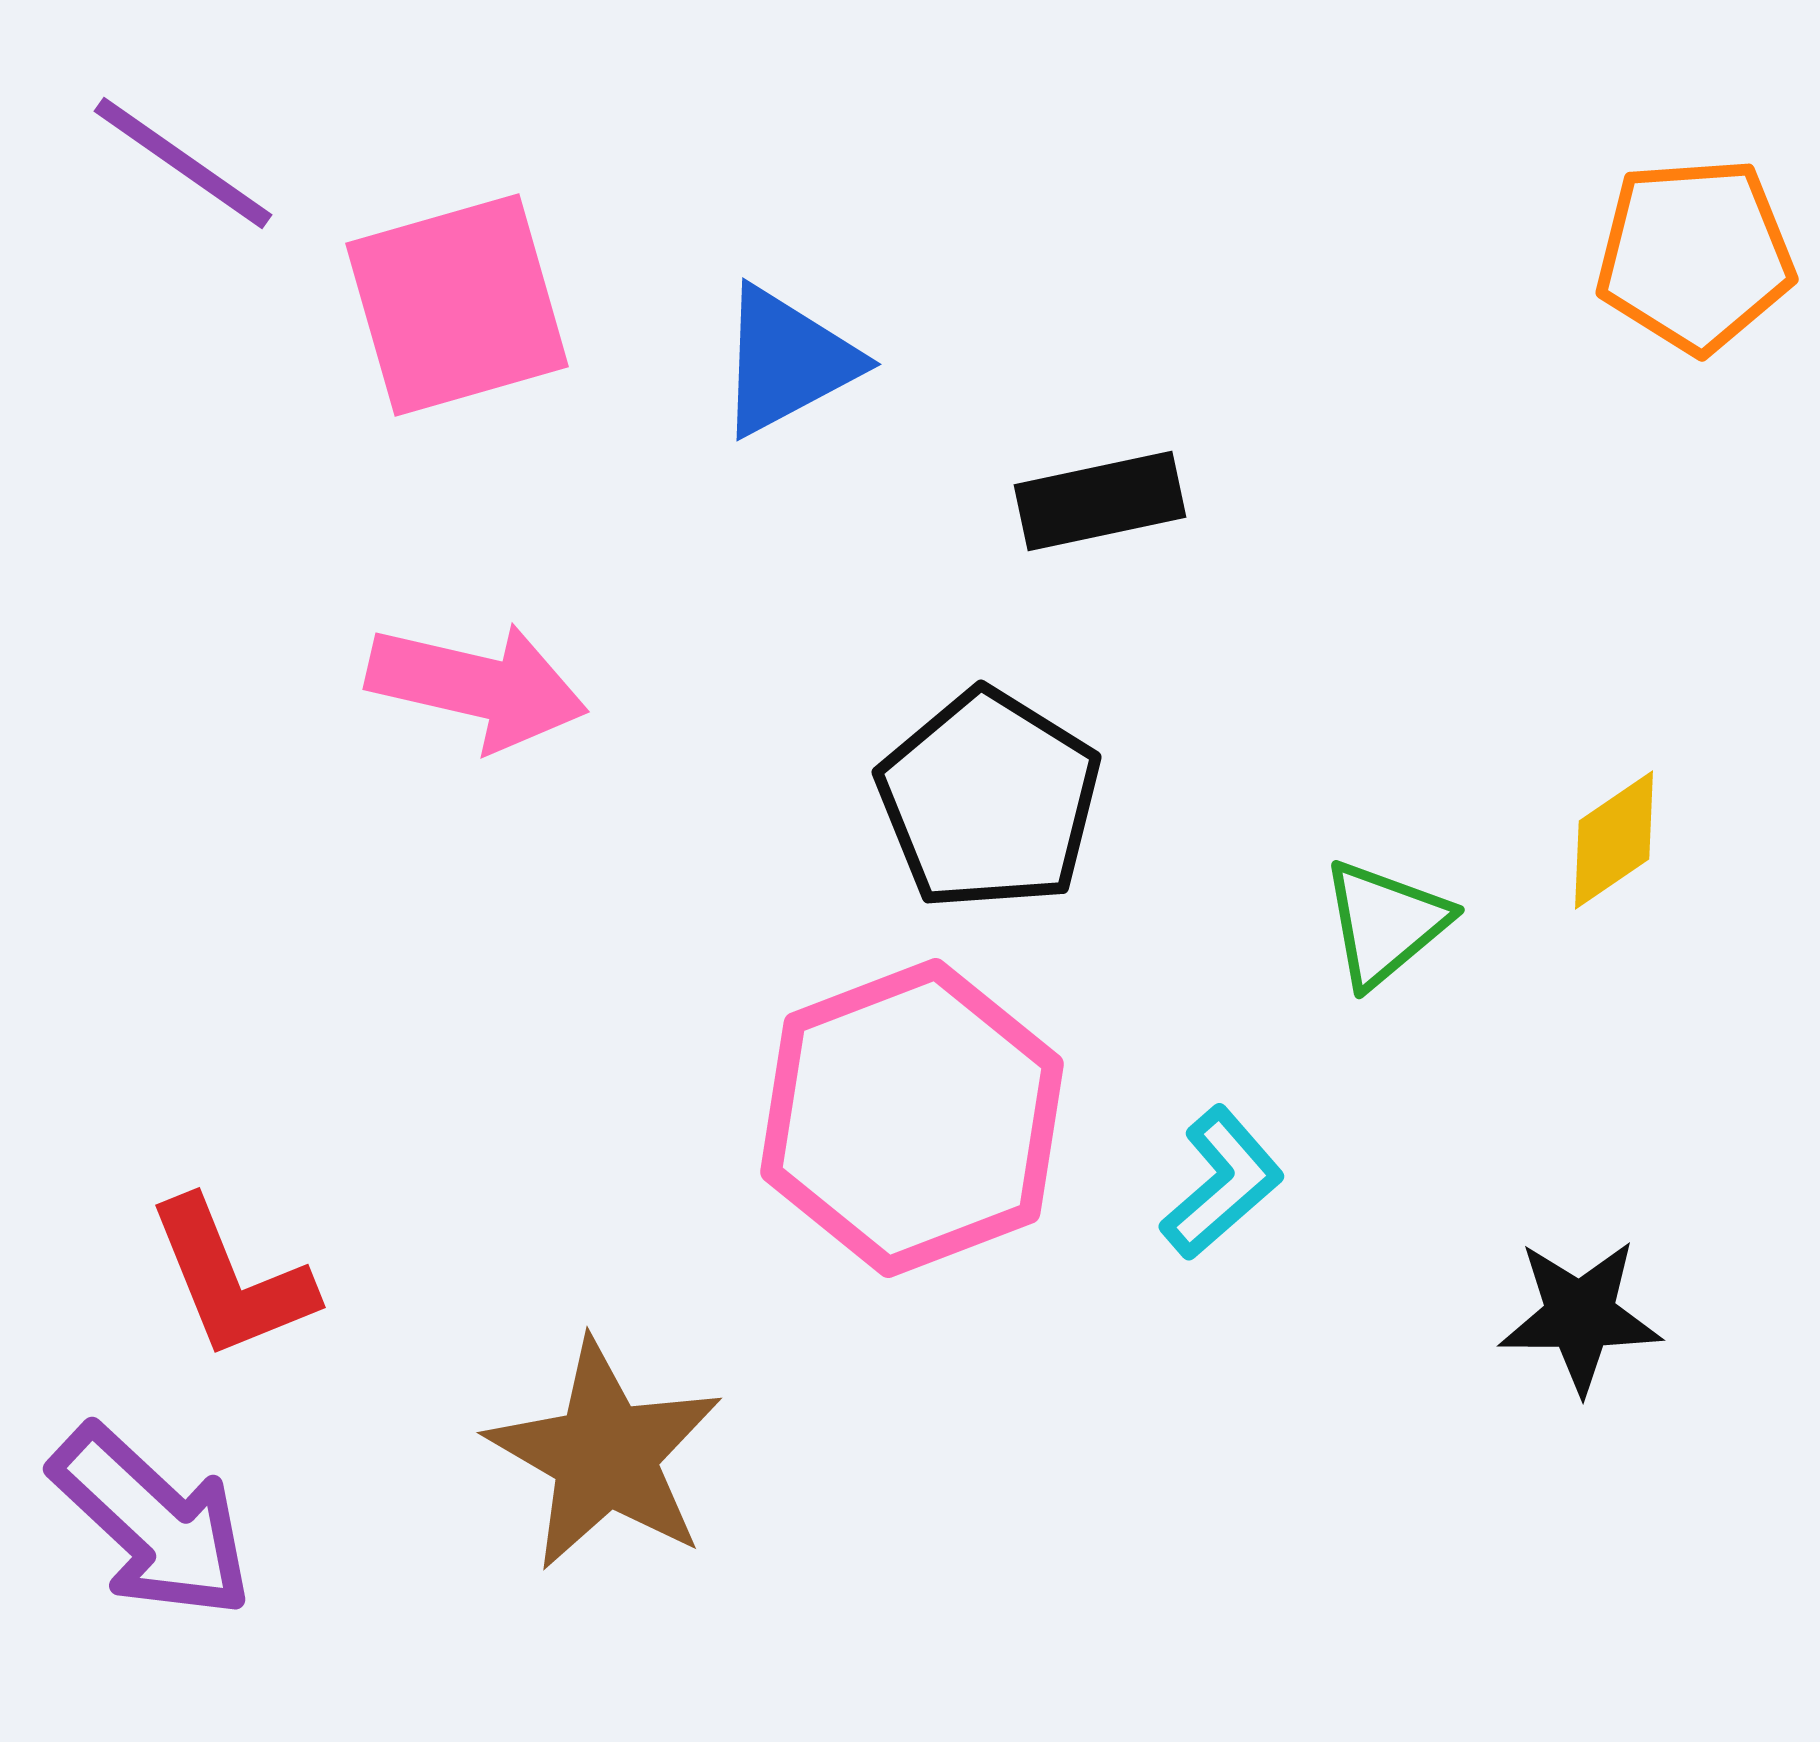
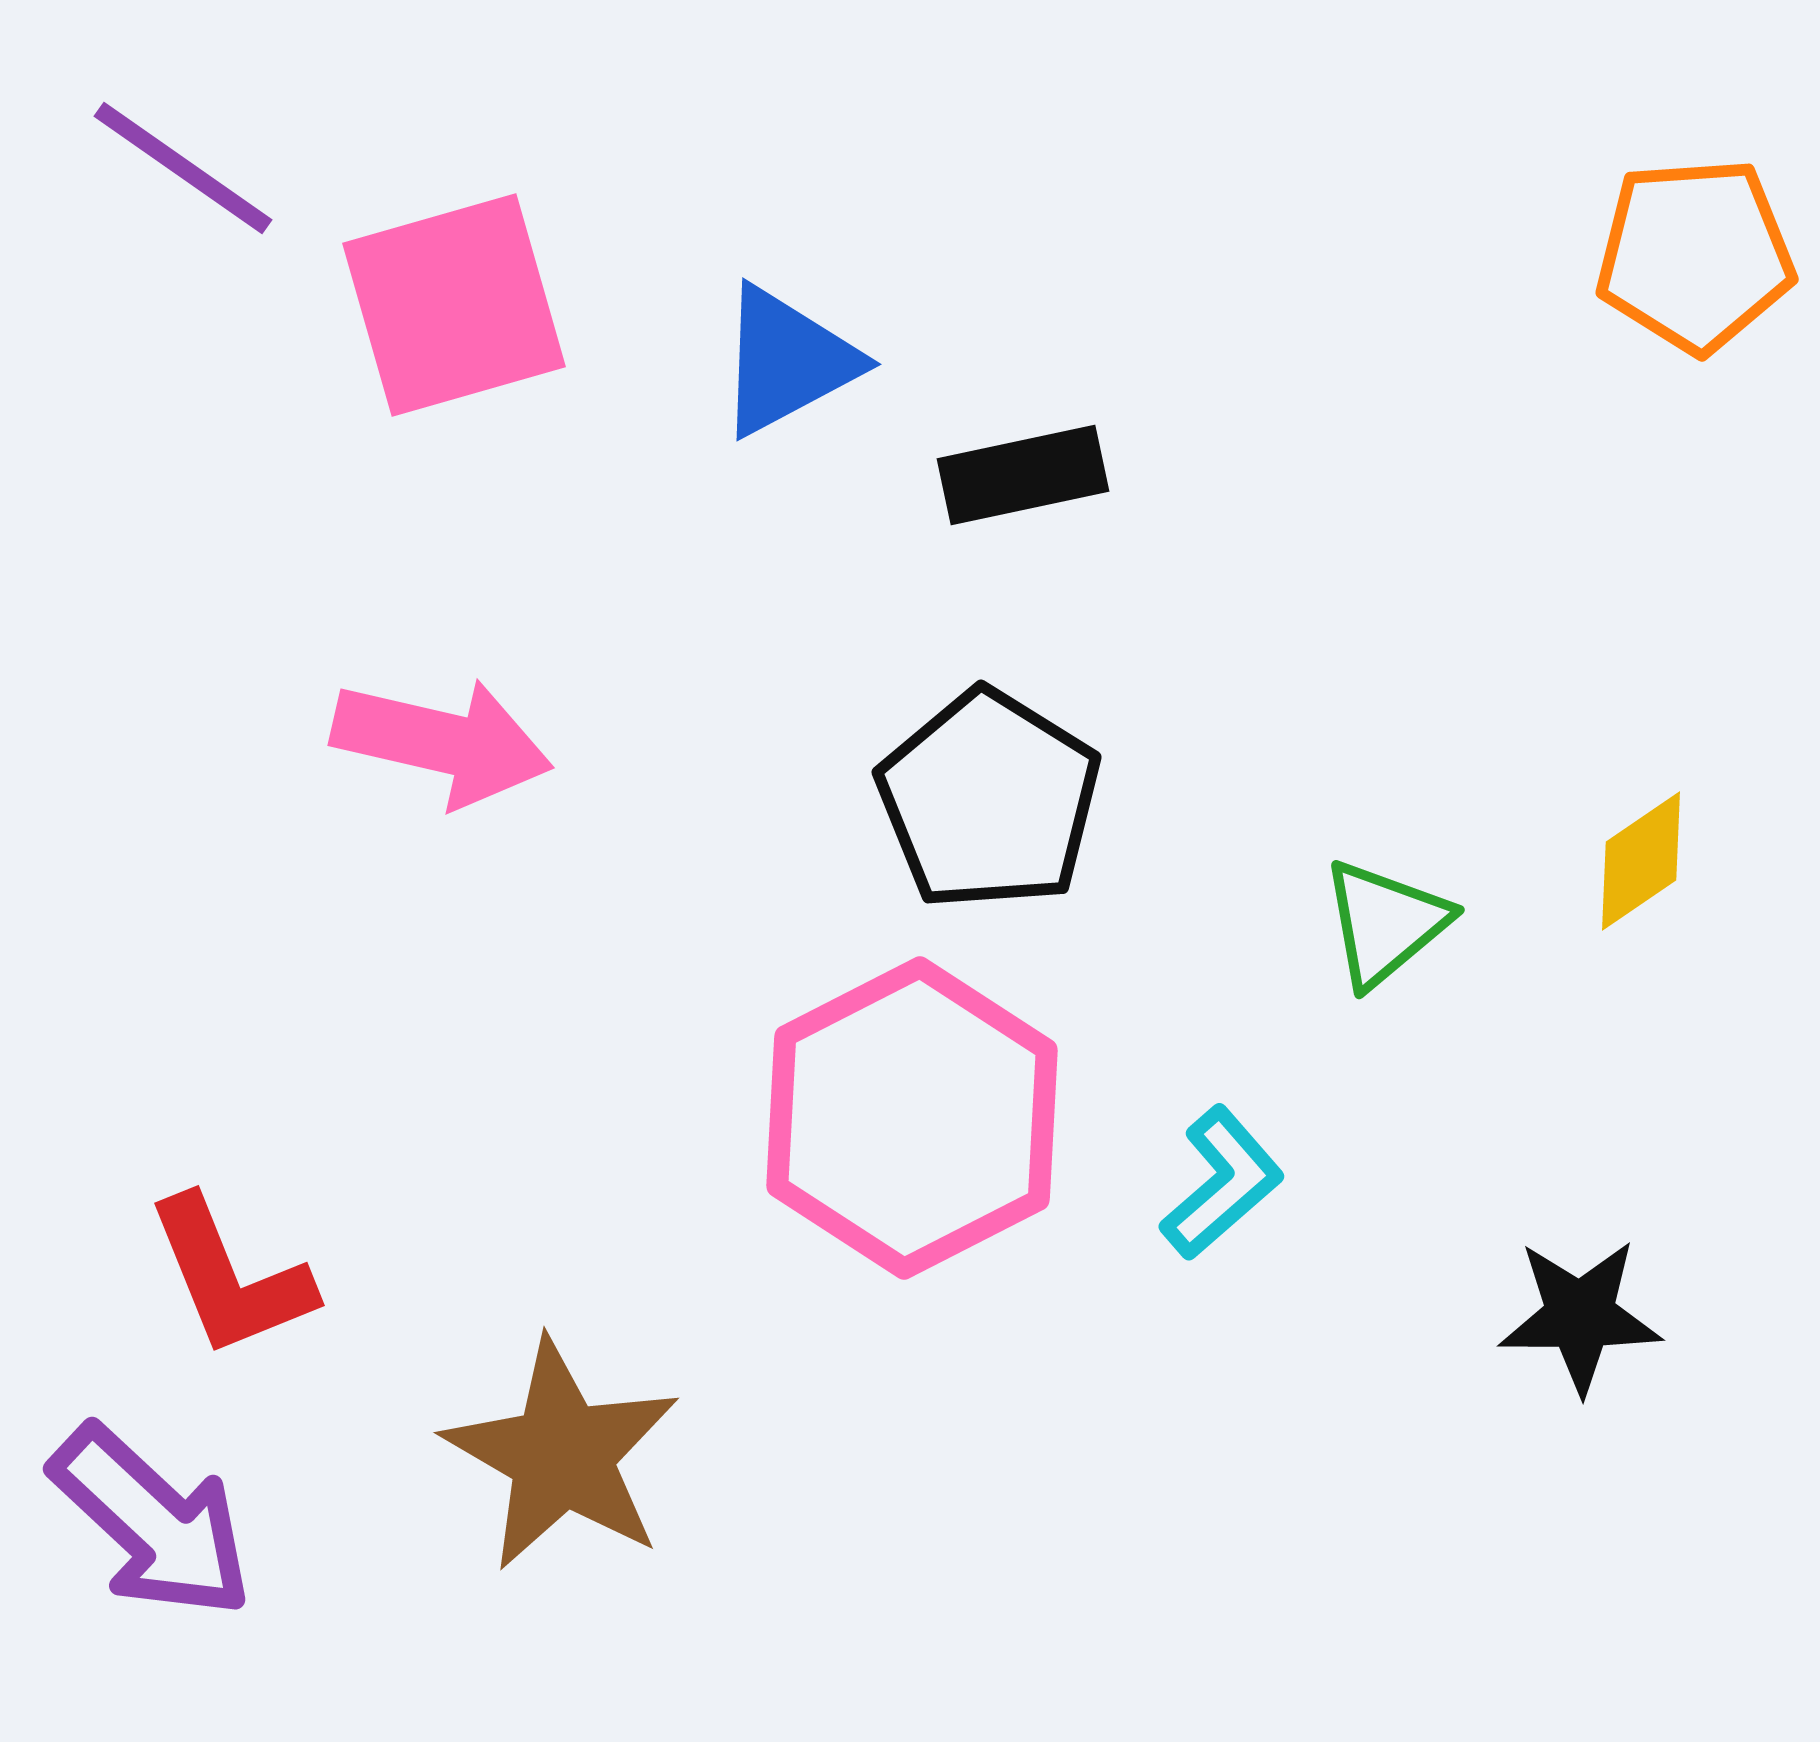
purple line: moved 5 px down
pink square: moved 3 px left
black rectangle: moved 77 px left, 26 px up
pink arrow: moved 35 px left, 56 px down
yellow diamond: moved 27 px right, 21 px down
pink hexagon: rotated 6 degrees counterclockwise
red L-shape: moved 1 px left, 2 px up
brown star: moved 43 px left
